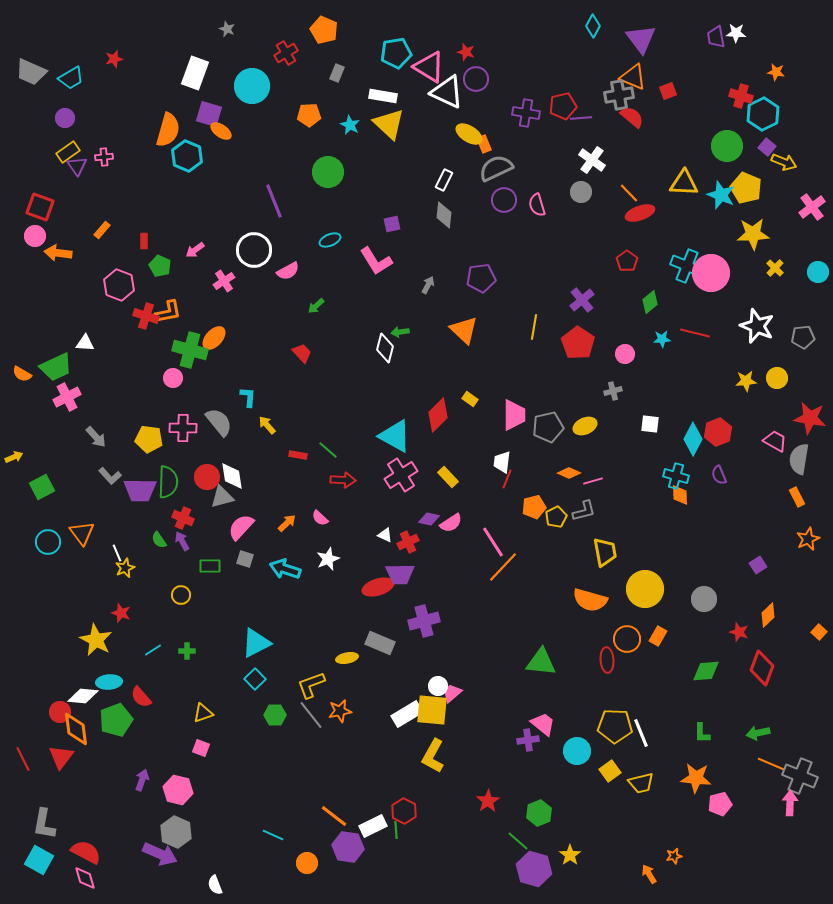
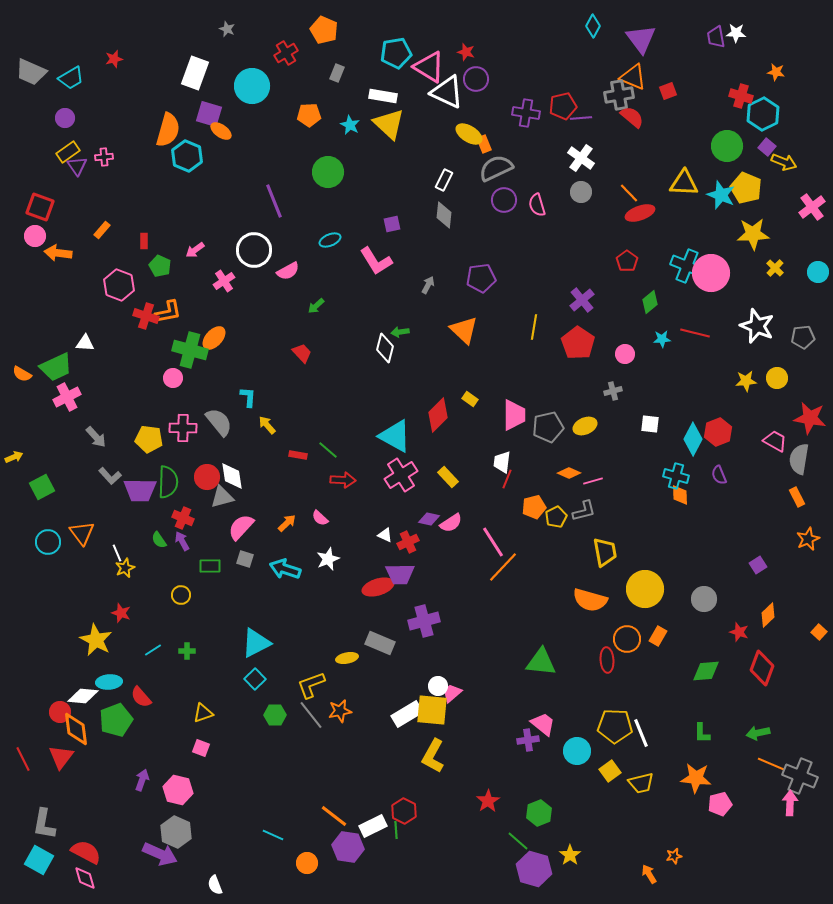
white cross at (592, 160): moved 11 px left, 2 px up
